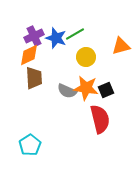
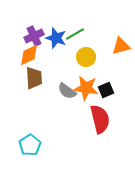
gray semicircle: rotated 12 degrees clockwise
